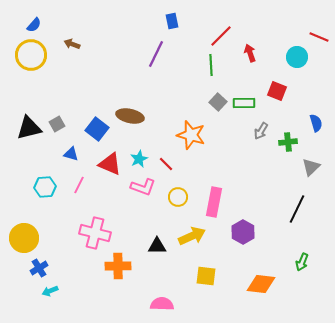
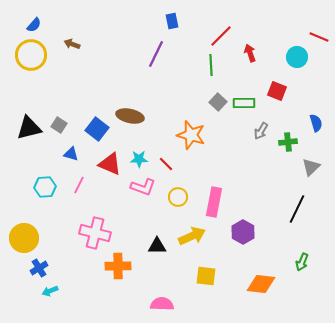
gray square at (57, 124): moved 2 px right, 1 px down; rotated 28 degrees counterclockwise
cyan star at (139, 159): rotated 24 degrees clockwise
